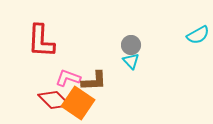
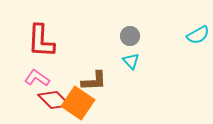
gray circle: moved 1 px left, 9 px up
pink L-shape: moved 31 px left; rotated 15 degrees clockwise
